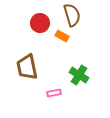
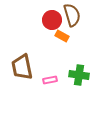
red circle: moved 12 px right, 3 px up
brown trapezoid: moved 5 px left
green cross: rotated 24 degrees counterclockwise
pink rectangle: moved 4 px left, 13 px up
